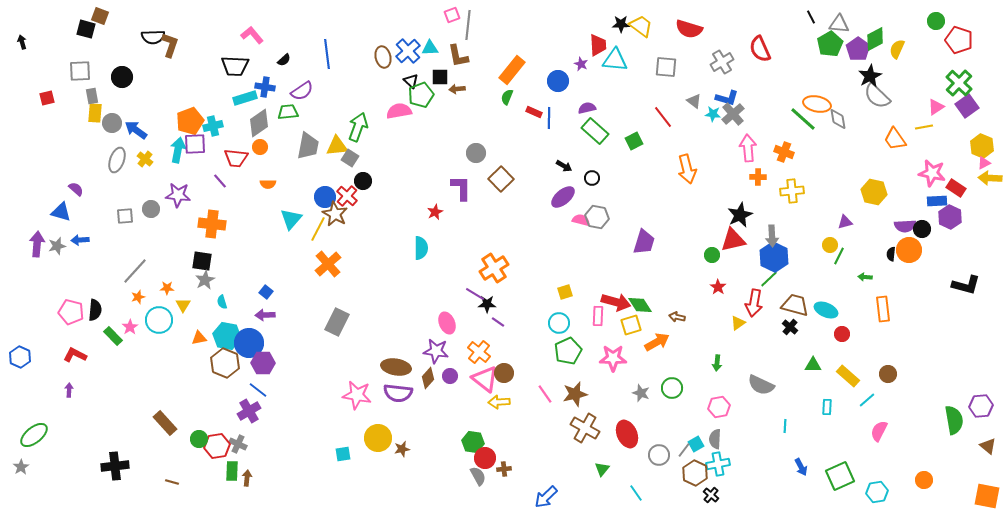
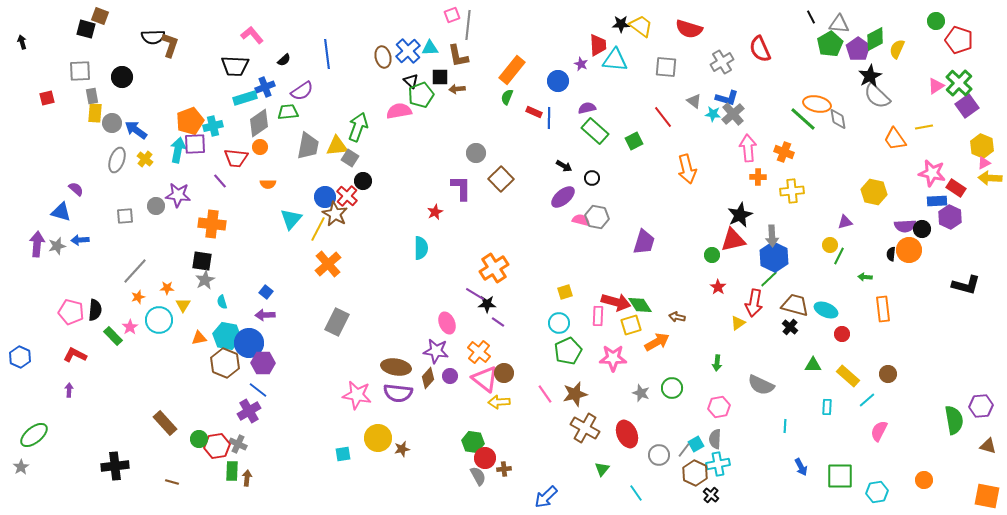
blue cross at (265, 87): rotated 30 degrees counterclockwise
pink triangle at (936, 107): moved 21 px up
gray circle at (151, 209): moved 5 px right, 3 px up
brown triangle at (988, 446): rotated 24 degrees counterclockwise
green square at (840, 476): rotated 24 degrees clockwise
